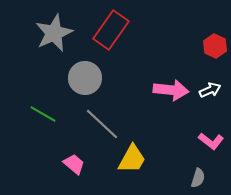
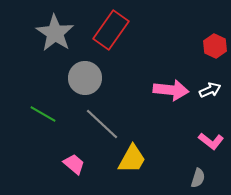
gray star: moved 1 px right; rotated 15 degrees counterclockwise
